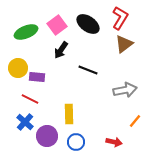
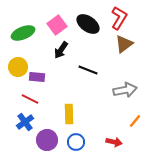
red L-shape: moved 1 px left
green ellipse: moved 3 px left, 1 px down
yellow circle: moved 1 px up
blue cross: rotated 12 degrees clockwise
purple circle: moved 4 px down
